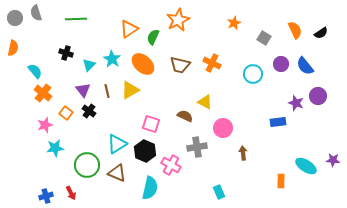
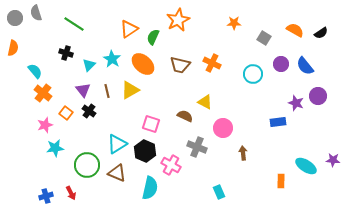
green line at (76, 19): moved 2 px left, 5 px down; rotated 35 degrees clockwise
orange star at (234, 23): rotated 24 degrees clockwise
orange semicircle at (295, 30): rotated 36 degrees counterclockwise
gray cross at (197, 147): rotated 30 degrees clockwise
